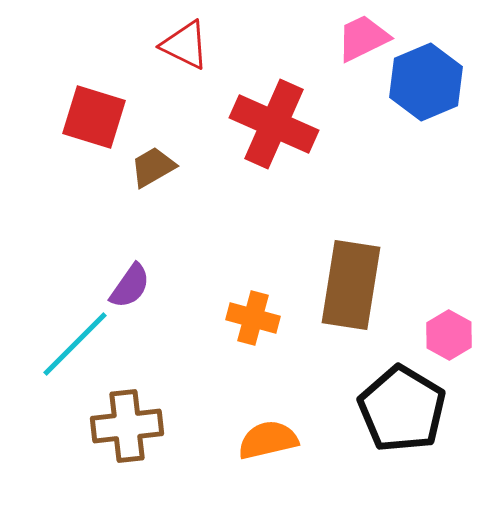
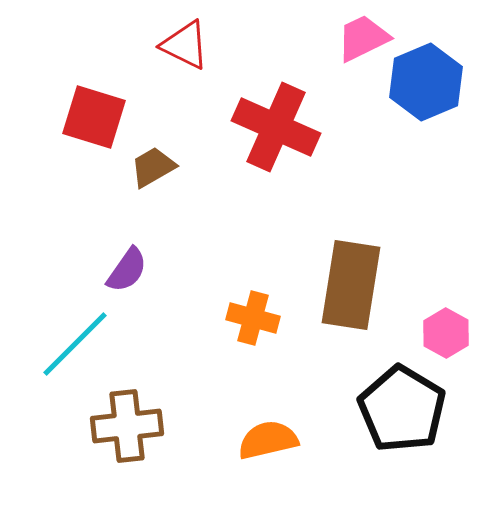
red cross: moved 2 px right, 3 px down
purple semicircle: moved 3 px left, 16 px up
pink hexagon: moved 3 px left, 2 px up
